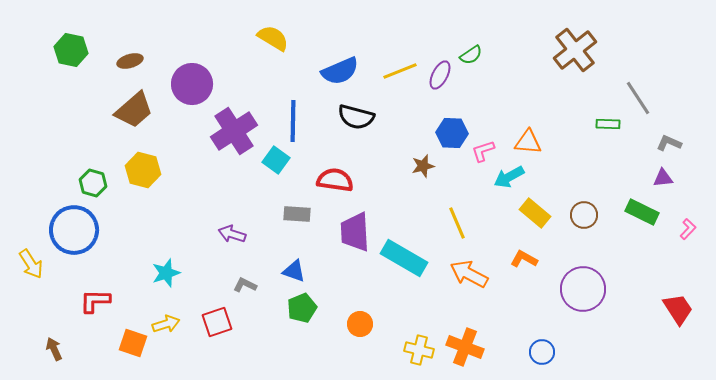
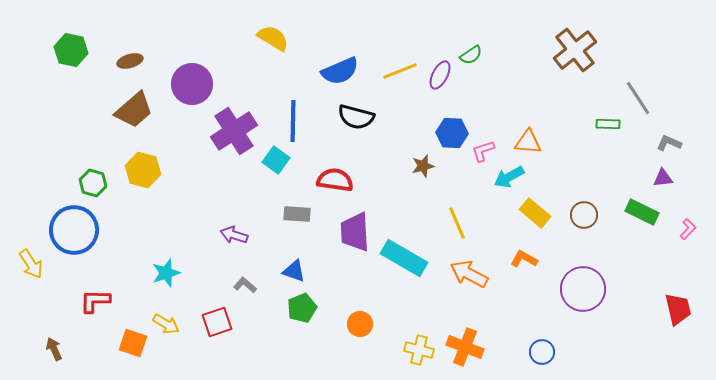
purple arrow at (232, 234): moved 2 px right, 1 px down
gray L-shape at (245, 285): rotated 15 degrees clockwise
red trapezoid at (678, 309): rotated 20 degrees clockwise
yellow arrow at (166, 324): rotated 48 degrees clockwise
